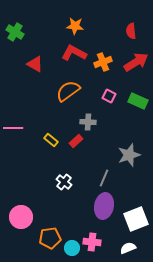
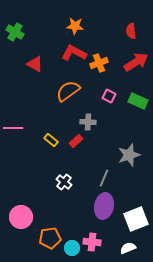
orange cross: moved 4 px left, 1 px down
